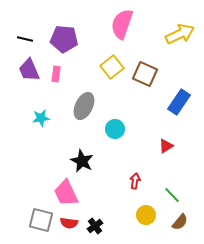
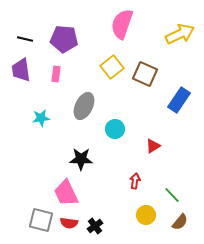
purple trapezoid: moved 8 px left; rotated 15 degrees clockwise
blue rectangle: moved 2 px up
red triangle: moved 13 px left
black star: moved 1 px left, 2 px up; rotated 25 degrees counterclockwise
